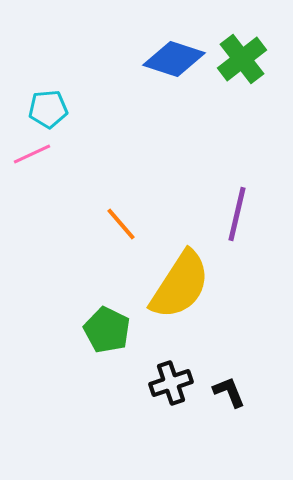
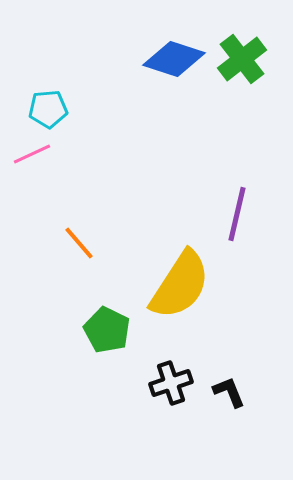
orange line: moved 42 px left, 19 px down
